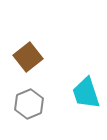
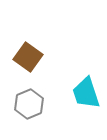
brown square: rotated 16 degrees counterclockwise
